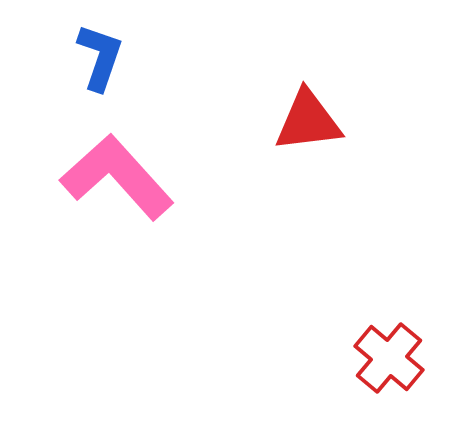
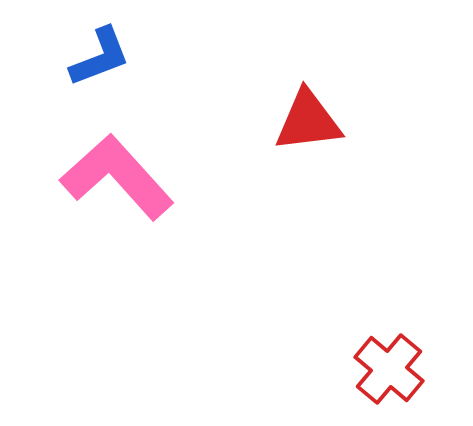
blue L-shape: rotated 50 degrees clockwise
red cross: moved 11 px down
